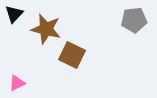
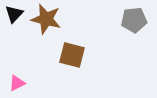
brown star: moved 10 px up
brown square: rotated 12 degrees counterclockwise
